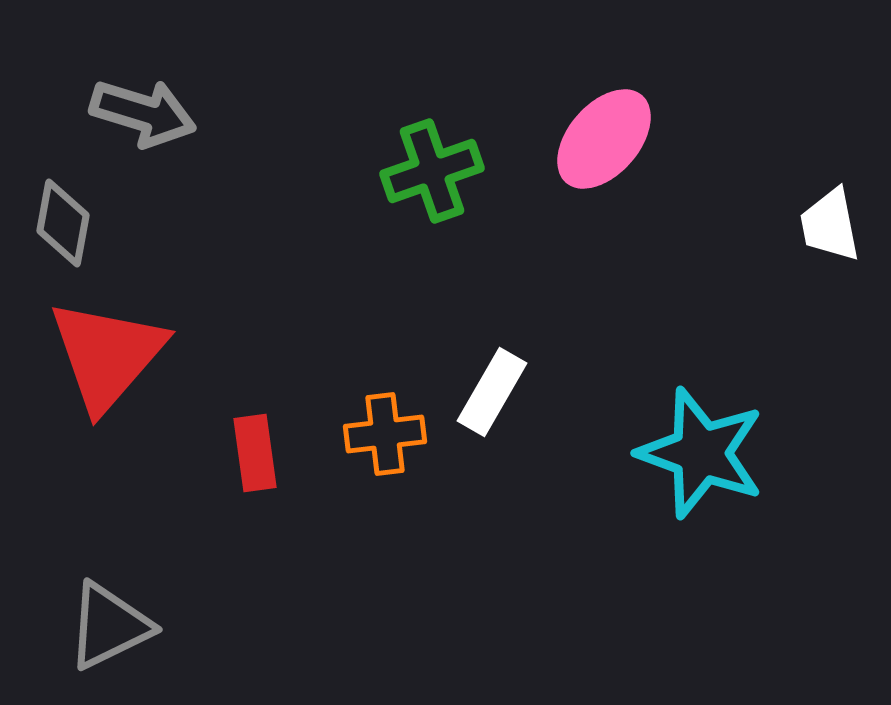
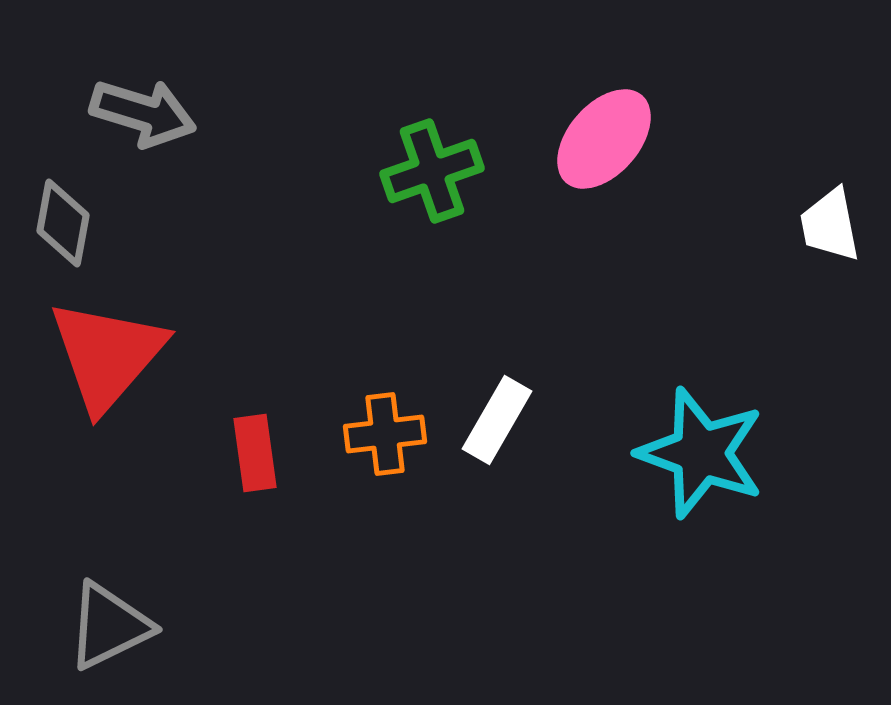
white rectangle: moved 5 px right, 28 px down
